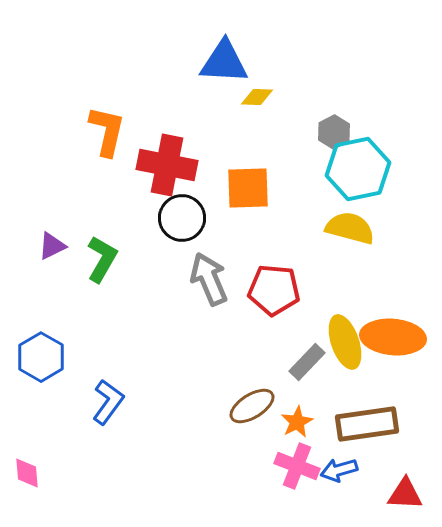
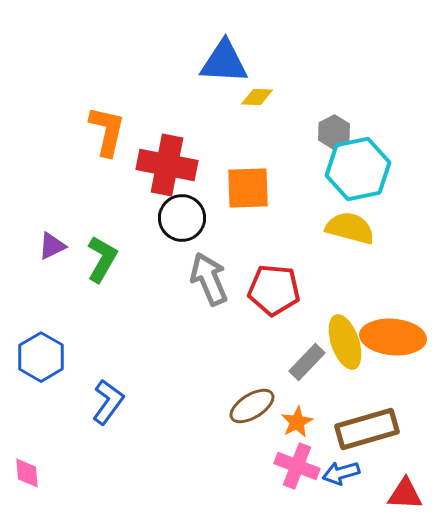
brown rectangle: moved 5 px down; rotated 8 degrees counterclockwise
blue arrow: moved 2 px right, 3 px down
